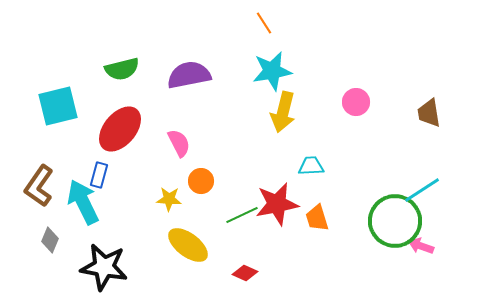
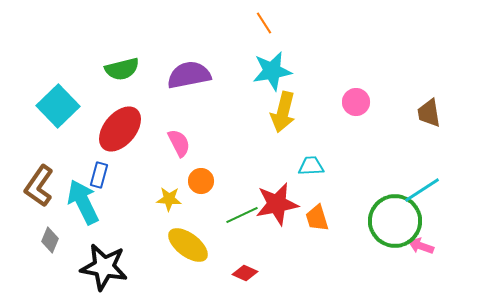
cyan square: rotated 30 degrees counterclockwise
